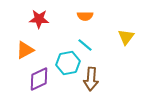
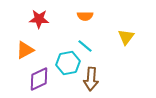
cyan line: moved 1 px down
